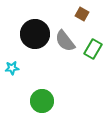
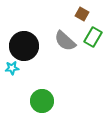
black circle: moved 11 px left, 12 px down
gray semicircle: rotated 10 degrees counterclockwise
green rectangle: moved 12 px up
